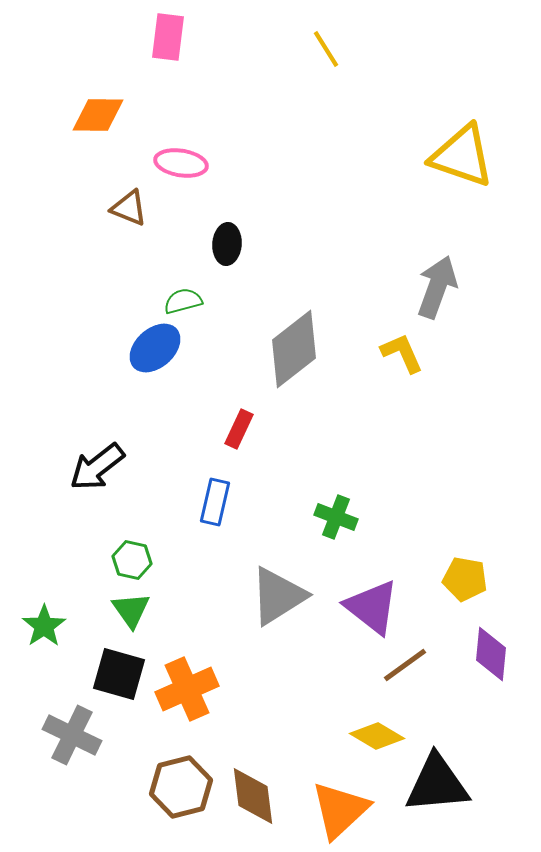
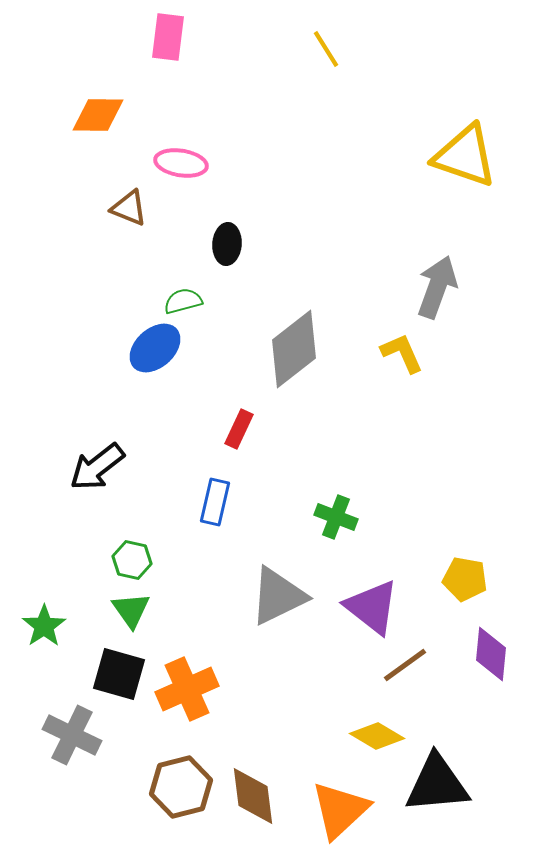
yellow triangle: moved 3 px right
gray triangle: rotated 6 degrees clockwise
